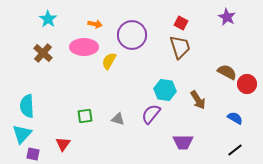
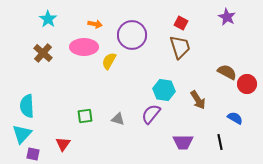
cyan hexagon: moved 1 px left
black line: moved 15 px left, 8 px up; rotated 63 degrees counterclockwise
